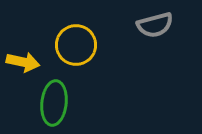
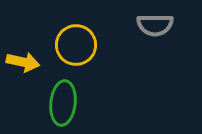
gray semicircle: rotated 15 degrees clockwise
green ellipse: moved 9 px right
